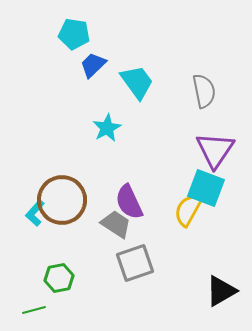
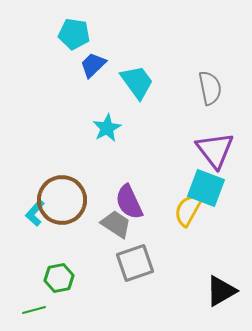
gray semicircle: moved 6 px right, 3 px up
purple triangle: rotated 12 degrees counterclockwise
